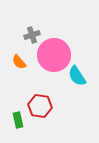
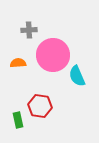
gray cross: moved 3 px left, 5 px up; rotated 14 degrees clockwise
pink circle: moved 1 px left
orange semicircle: moved 1 px left, 1 px down; rotated 126 degrees clockwise
cyan semicircle: rotated 10 degrees clockwise
